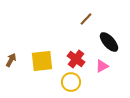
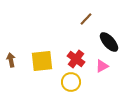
brown arrow: rotated 40 degrees counterclockwise
